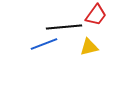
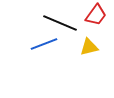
black line: moved 4 px left, 4 px up; rotated 28 degrees clockwise
